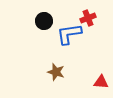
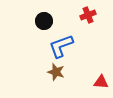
red cross: moved 3 px up
blue L-shape: moved 8 px left, 12 px down; rotated 12 degrees counterclockwise
